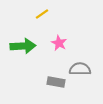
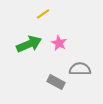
yellow line: moved 1 px right
green arrow: moved 6 px right, 2 px up; rotated 20 degrees counterclockwise
gray rectangle: rotated 18 degrees clockwise
